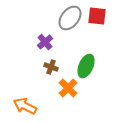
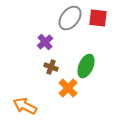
red square: moved 1 px right, 2 px down
